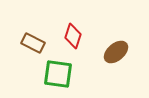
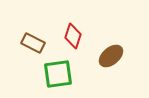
brown ellipse: moved 5 px left, 4 px down
green square: rotated 16 degrees counterclockwise
